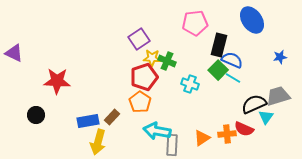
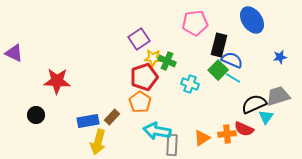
yellow star: moved 1 px right
